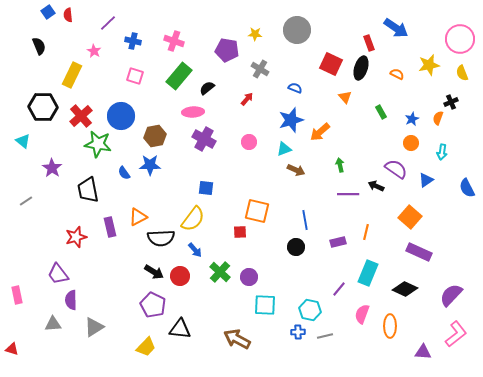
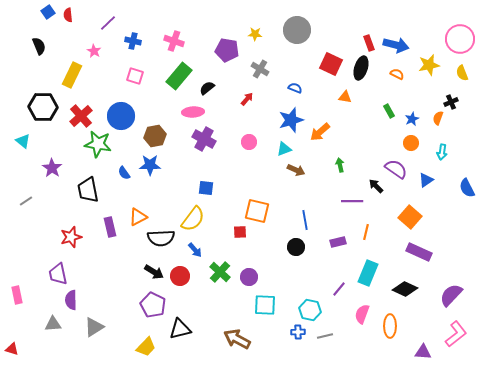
blue arrow at (396, 28): moved 17 px down; rotated 20 degrees counterclockwise
orange triangle at (345, 97): rotated 40 degrees counterclockwise
green rectangle at (381, 112): moved 8 px right, 1 px up
black arrow at (376, 186): rotated 21 degrees clockwise
purple line at (348, 194): moved 4 px right, 7 px down
red star at (76, 237): moved 5 px left
purple trapezoid at (58, 274): rotated 25 degrees clockwise
black triangle at (180, 329): rotated 20 degrees counterclockwise
